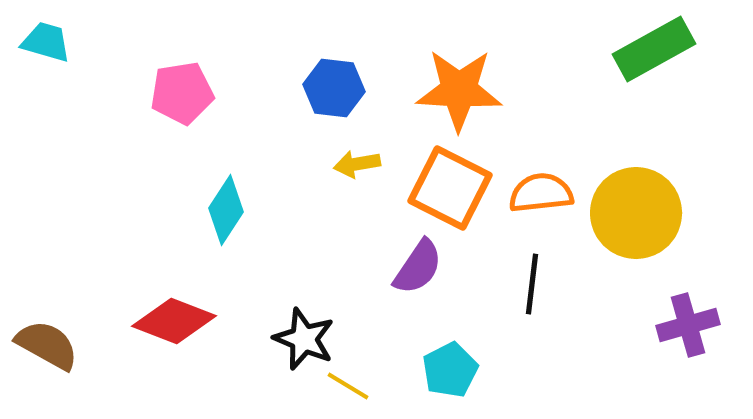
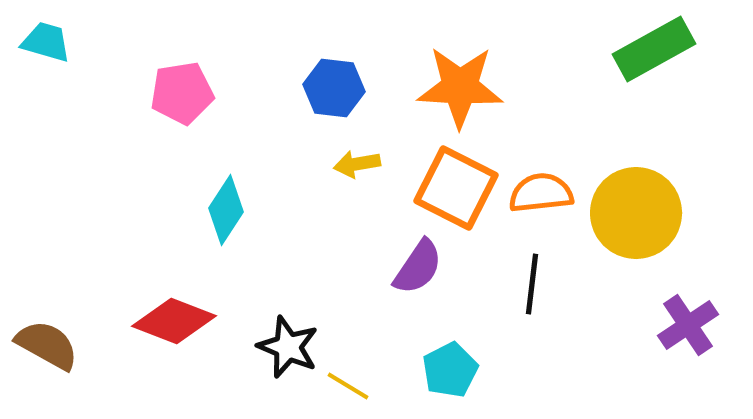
orange star: moved 1 px right, 3 px up
orange square: moved 6 px right
purple cross: rotated 18 degrees counterclockwise
black star: moved 16 px left, 8 px down
